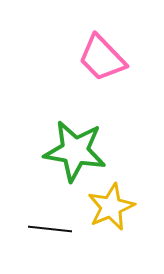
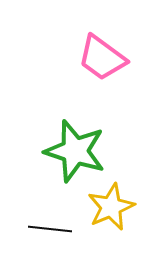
pink trapezoid: rotated 10 degrees counterclockwise
green star: rotated 8 degrees clockwise
